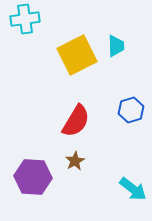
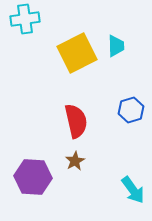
yellow square: moved 2 px up
red semicircle: rotated 44 degrees counterclockwise
cyan arrow: moved 1 px down; rotated 16 degrees clockwise
